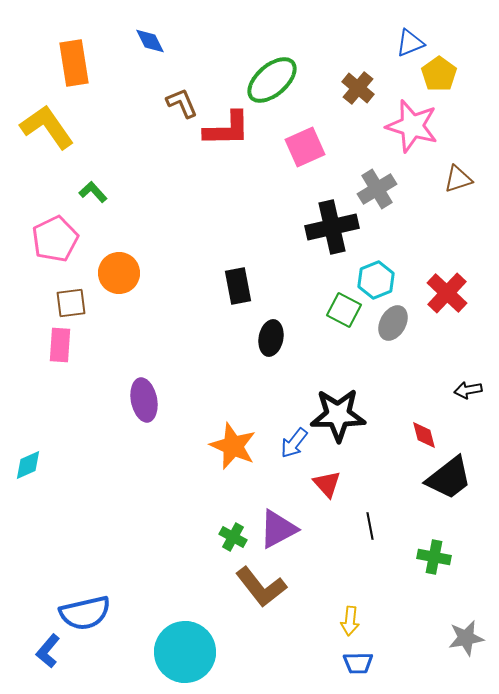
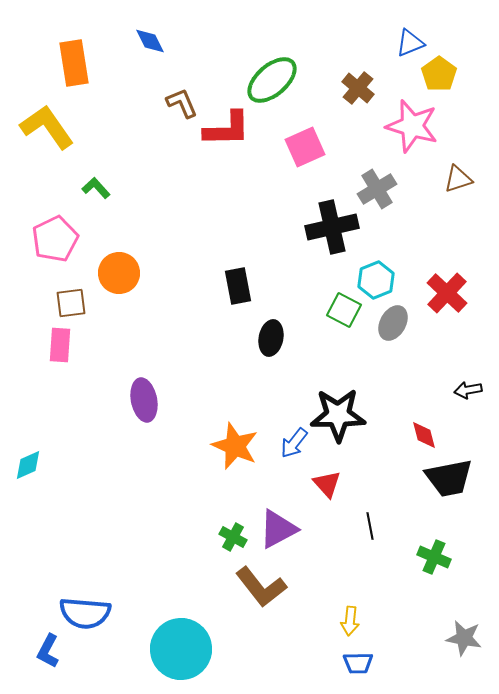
green L-shape at (93, 192): moved 3 px right, 4 px up
orange star at (233, 446): moved 2 px right
black trapezoid at (449, 478): rotated 27 degrees clockwise
green cross at (434, 557): rotated 12 degrees clockwise
blue semicircle at (85, 613): rotated 18 degrees clockwise
gray star at (466, 638): moved 2 px left; rotated 21 degrees clockwise
blue L-shape at (48, 651): rotated 12 degrees counterclockwise
cyan circle at (185, 652): moved 4 px left, 3 px up
